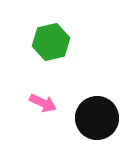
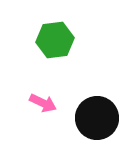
green hexagon: moved 4 px right, 2 px up; rotated 6 degrees clockwise
